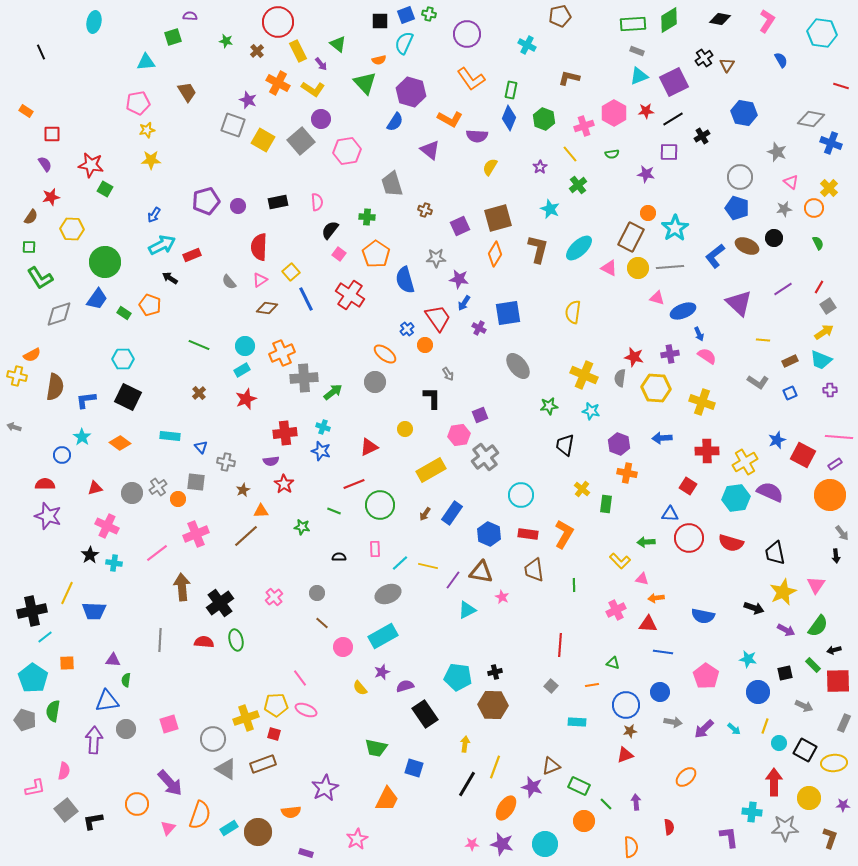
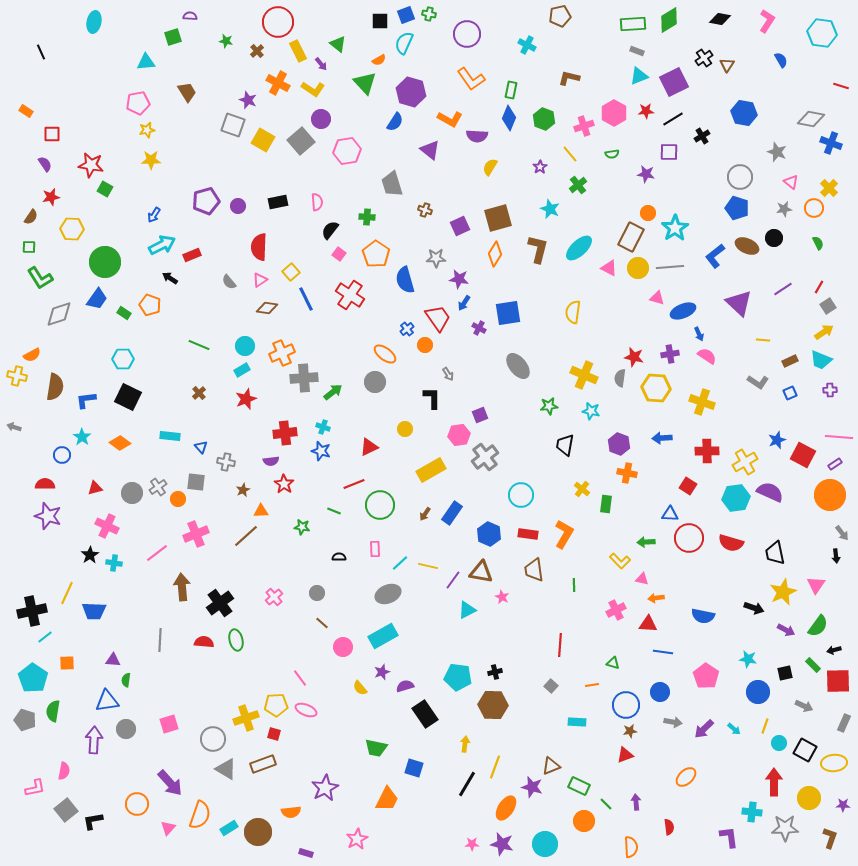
orange semicircle at (379, 60): rotated 16 degrees counterclockwise
